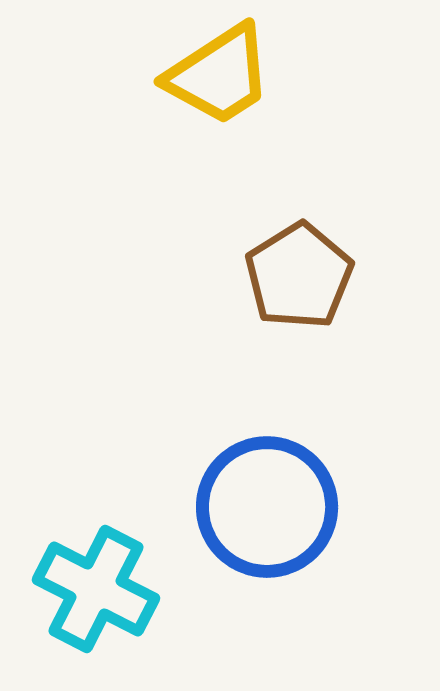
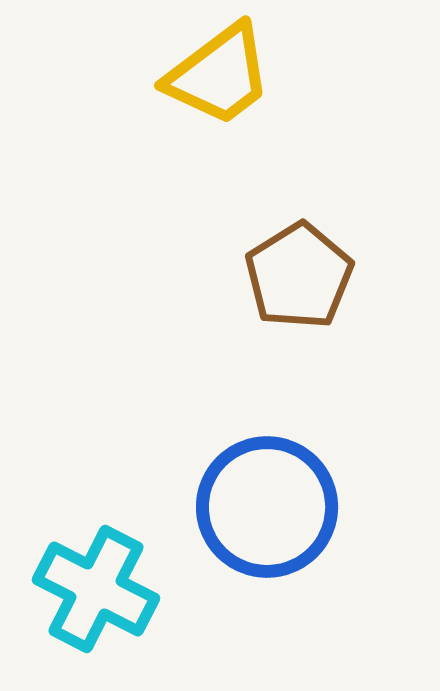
yellow trapezoid: rotated 4 degrees counterclockwise
